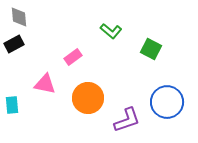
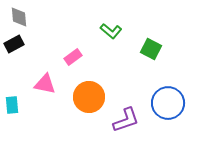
orange circle: moved 1 px right, 1 px up
blue circle: moved 1 px right, 1 px down
purple L-shape: moved 1 px left
